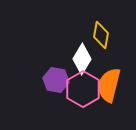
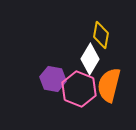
white diamond: moved 8 px right
purple hexagon: moved 3 px left, 1 px up
pink hexagon: moved 4 px left; rotated 8 degrees counterclockwise
